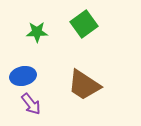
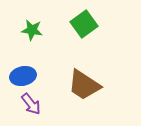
green star: moved 5 px left, 2 px up; rotated 10 degrees clockwise
